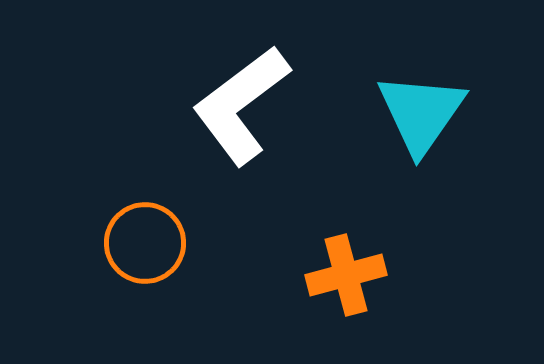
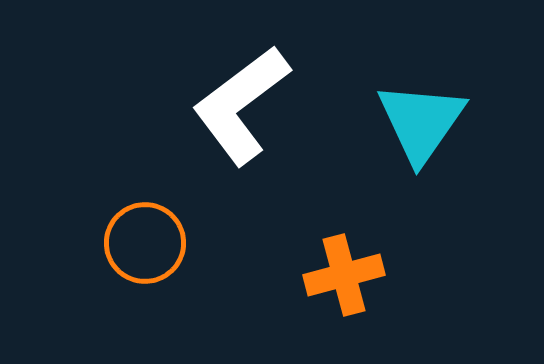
cyan triangle: moved 9 px down
orange cross: moved 2 px left
